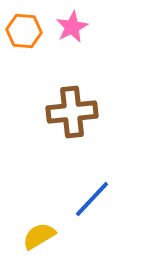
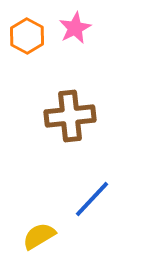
pink star: moved 3 px right, 1 px down
orange hexagon: moved 3 px right, 5 px down; rotated 24 degrees clockwise
brown cross: moved 2 px left, 4 px down
